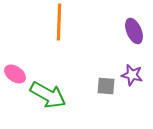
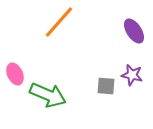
orange line: rotated 39 degrees clockwise
purple ellipse: rotated 10 degrees counterclockwise
pink ellipse: rotated 30 degrees clockwise
green arrow: rotated 6 degrees counterclockwise
